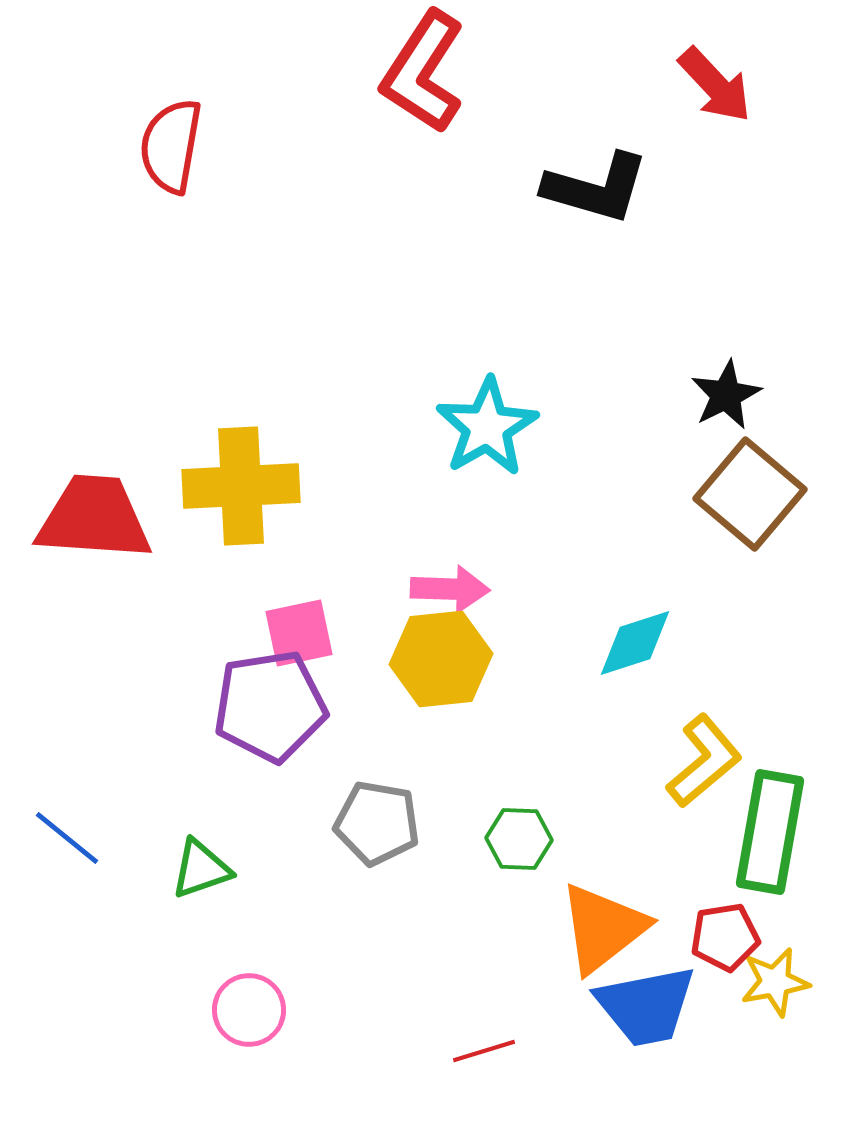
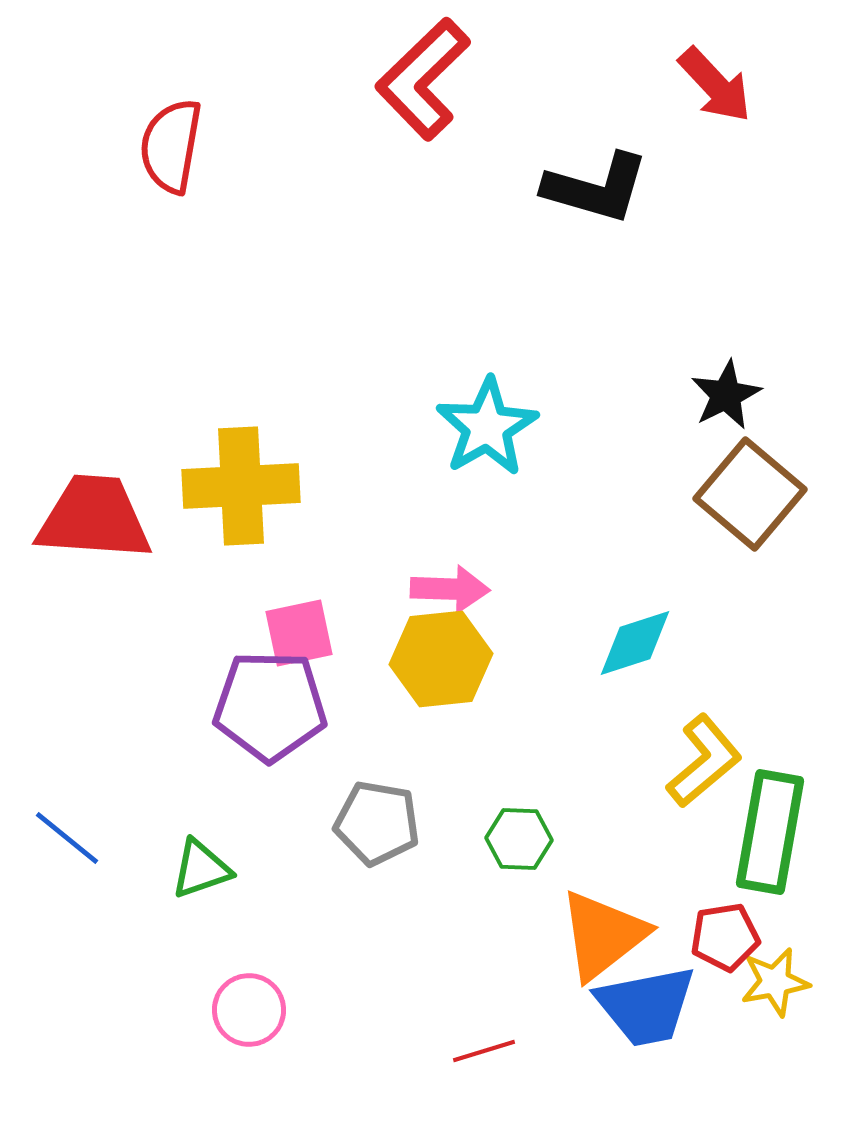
red L-shape: moved 7 px down; rotated 13 degrees clockwise
purple pentagon: rotated 10 degrees clockwise
orange triangle: moved 7 px down
